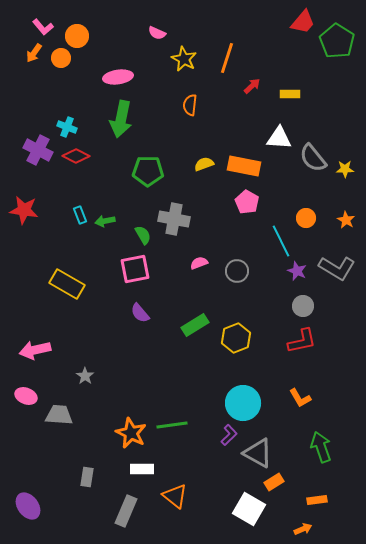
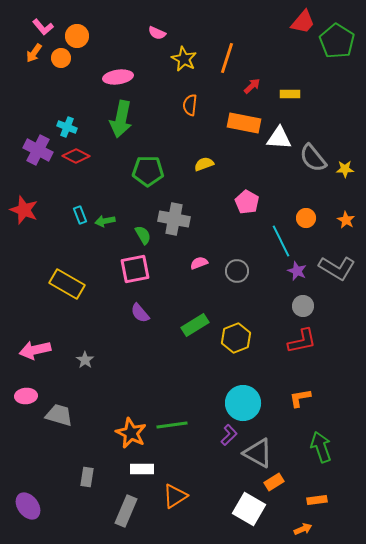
orange rectangle at (244, 166): moved 43 px up
red star at (24, 210): rotated 12 degrees clockwise
gray star at (85, 376): moved 16 px up
pink ellipse at (26, 396): rotated 25 degrees counterclockwise
orange L-shape at (300, 398): rotated 110 degrees clockwise
gray trapezoid at (59, 415): rotated 12 degrees clockwise
orange triangle at (175, 496): rotated 48 degrees clockwise
